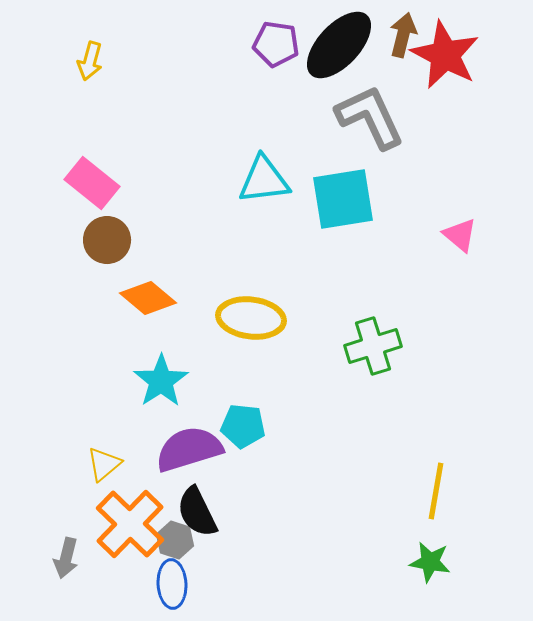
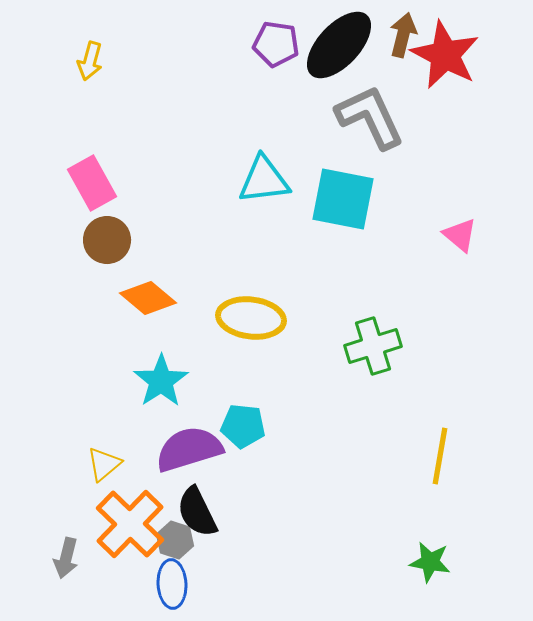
pink rectangle: rotated 22 degrees clockwise
cyan square: rotated 20 degrees clockwise
yellow line: moved 4 px right, 35 px up
